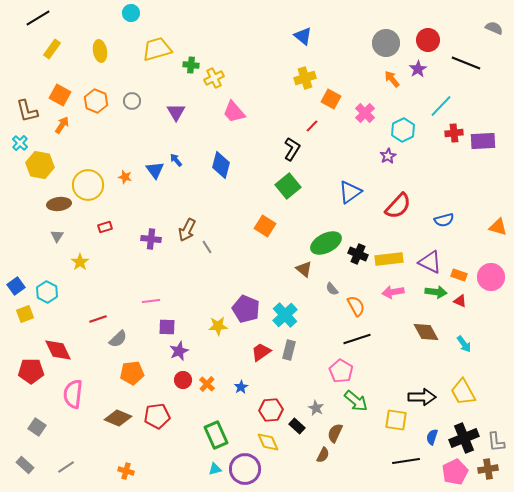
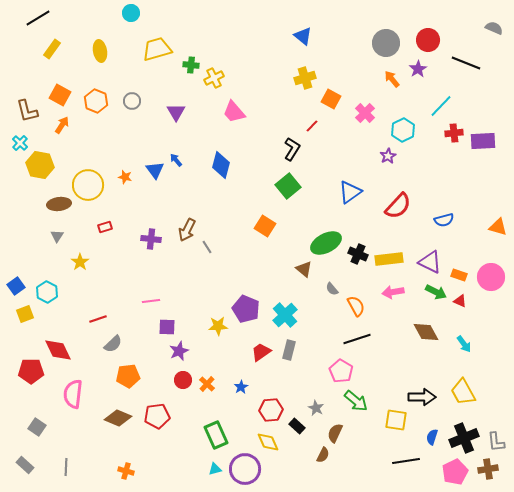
green arrow at (436, 292): rotated 20 degrees clockwise
gray semicircle at (118, 339): moved 5 px left, 5 px down
orange pentagon at (132, 373): moved 4 px left, 3 px down
gray line at (66, 467): rotated 54 degrees counterclockwise
